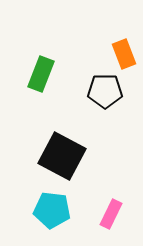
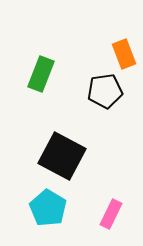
black pentagon: rotated 8 degrees counterclockwise
cyan pentagon: moved 4 px left, 2 px up; rotated 24 degrees clockwise
